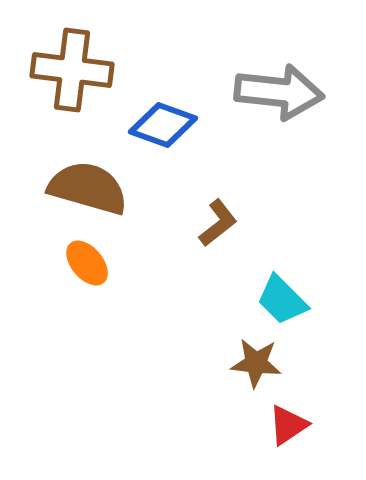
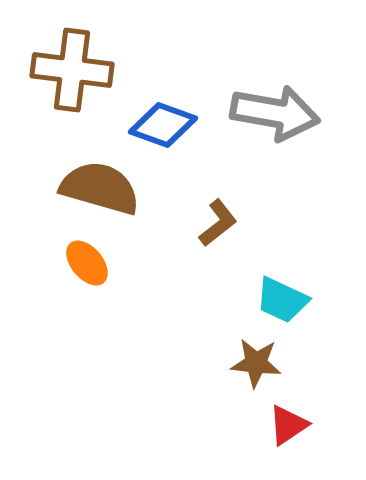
gray arrow: moved 4 px left, 21 px down; rotated 4 degrees clockwise
brown semicircle: moved 12 px right
cyan trapezoid: rotated 20 degrees counterclockwise
